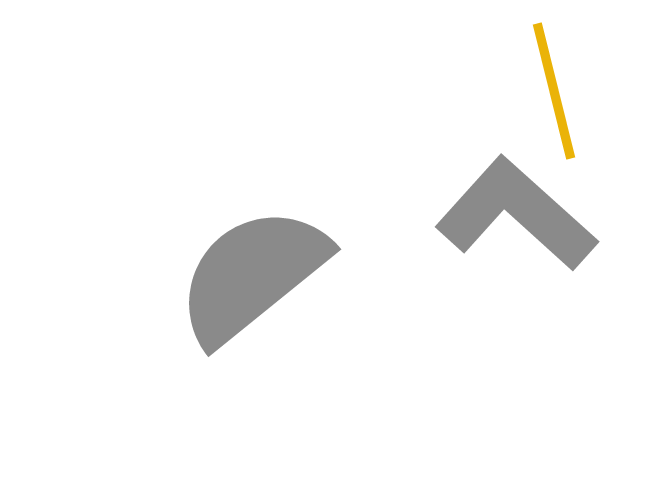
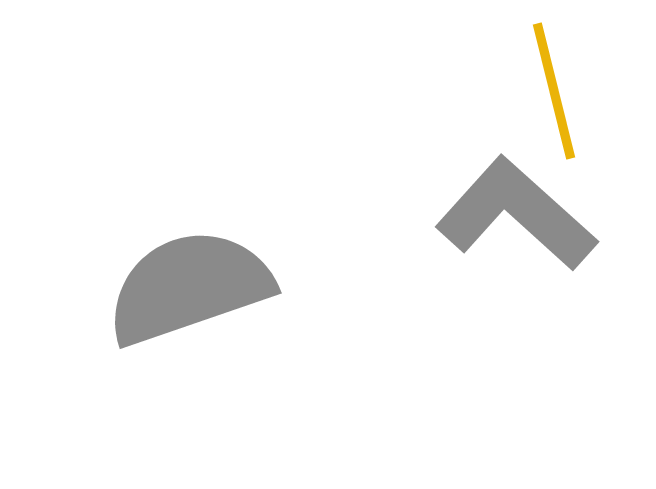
gray semicircle: moved 63 px left, 12 px down; rotated 20 degrees clockwise
